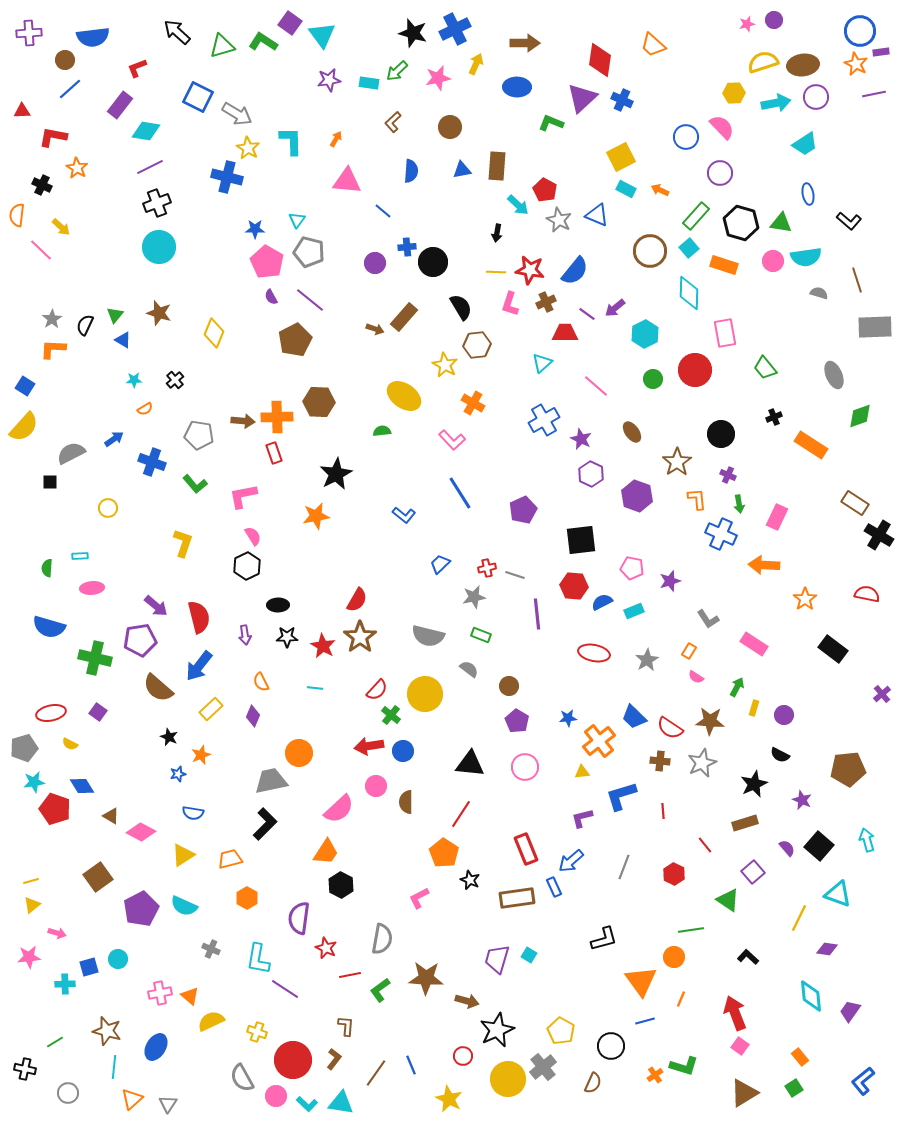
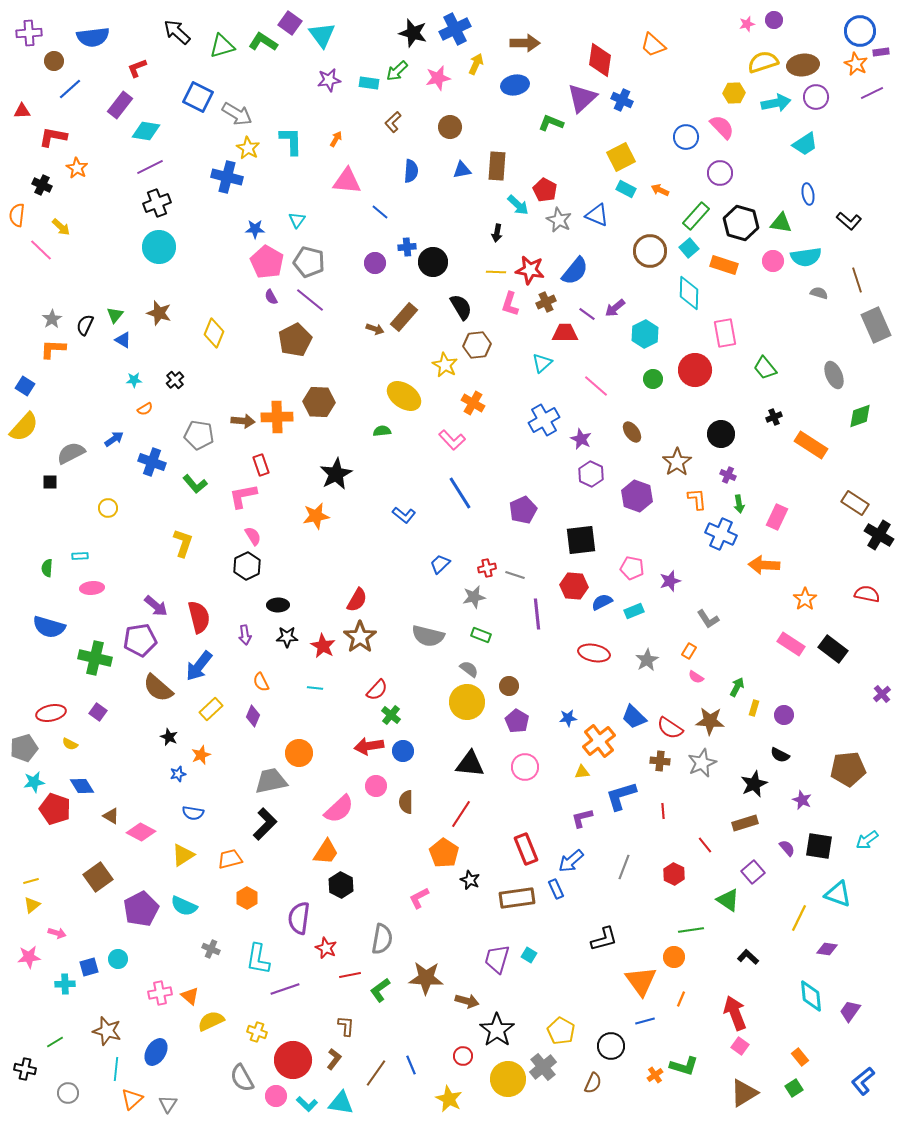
brown circle at (65, 60): moved 11 px left, 1 px down
blue ellipse at (517, 87): moved 2 px left, 2 px up; rotated 12 degrees counterclockwise
purple line at (874, 94): moved 2 px left, 1 px up; rotated 15 degrees counterclockwise
blue line at (383, 211): moved 3 px left, 1 px down
gray pentagon at (309, 252): moved 10 px down
gray rectangle at (875, 327): moved 1 px right, 2 px up; rotated 68 degrees clockwise
red rectangle at (274, 453): moved 13 px left, 12 px down
pink rectangle at (754, 644): moved 37 px right
yellow circle at (425, 694): moved 42 px right, 8 px down
cyan arrow at (867, 840): rotated 110 degrees counterclockwise
black square at (819, 846): rotated 32 degrees counterclockwise
blue rectangle at (554, 887): moved 2 px right, 2 px down
purple line at (285, 989): rotated 52 degrees counterclockwise
black star at (497, 1030): rotated 12 degrees counterclockwise
blue ellipse at (156, 1047): moved 5 px down
cyan line at (114, 1067): moved 2 px right, 2 px down
